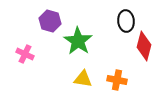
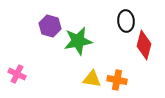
purple hexagon: moved 5 px down
green star: rotated 28 degrees clockwise
red diamond: moved 1 px up
pink cross: moved 8 px left, 20 px down
yellow triangle: moved 9 px right
